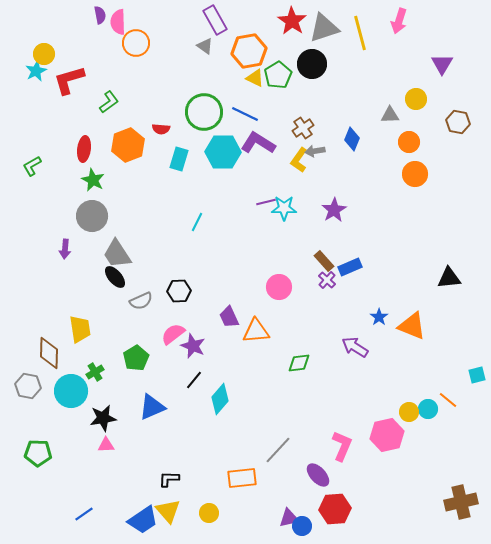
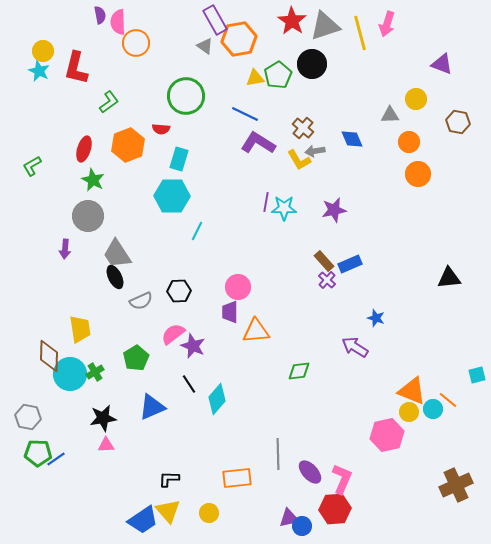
pink arrow at (399, 21): moved 12 px left, 3 px down
gray triangle at (324, 28): moved 1 px right, 2 px up
orange hexagon at (249, 51): moved 10 px left, 12 px up
yellow circle at (44, 54): moved 1 px left, 3 px up
purple triangle at (442, 64): rotated 40 degrees counterclockwise
cyan star at (36, 71): moved 3 px right; rotated 20 degrees counterclockwise
yellow triangle at (255, 78): rotated 36 degrees counterclockwise
red L-shape at (69, 80): moved 7 px right, 12 px up; rotated 60 degrees counterclockwise
green circle at (204, 112): moved 18 px left, 16 px up
brown cross at (303, 128): rotated 15 degrees counterclockwise
blue diamond at (352, 139): rotated 45 degrees counterclockwise
red ellipse at (84, 149): rotated 10 degrees clockwise
cyan hexagon at (223, 152): moved 51 px left, 44 px down
yellow L-shape at (299, 160): rotated 65 degrees counterclockwise
orange circle at (415, 174): moved 3 px right
purple line at (266, 202): rotated 66 degrees counterclockwise
purple star at (334, 210): rotated 20 degrees clockwise
gray circle at (92, 216): moved 4 px left
cyan line at (197, 222): moved 9 px down
blue rectangle at (350, 267): moved 3 px up
black ellipse at (115, 277): rotated 15 degrees clockwise
pink circle at (279, 287): moved 41 px left
purple trapezoid at (229, 317): moved 1 px right, 5 px up; rotated 25 degrees clockwise
blue star at (379, 317): moved 3 px left, 1 px down; rotated 18 degrees counterclockwise
orange triangle at (412, 326): moved 65 px down
brown diamond at (49, 353): moved 3 px down
green diamond at (299, 363): moved 8 px down
black line at (194, 380): moved 5 px left, 4 px down; rotated 72 degrees counterclockwise
gray hexagon at (28, 386): moved 31 px down
cyan circle at (71, 391): moved 1 px left, 17 px up
cyan diamond at (220, 399): moved 3 px left
cyan circle at (428, 409): moved 5 px right
pink L-shape at (342, 446): moved 33 px down
gray line at (278, 450): moved 4 px down; rotated 44 degrees counterclockwise
purple ellipse at (318, 475): moved 8 px left, 3 px up
orange rectangle at (242, 478): moved 5 px left
brown cross at (461, 502): moved 5 px left, 17 px up; rotated 12 degrees counterclockwise
blue line at (84, 514): moved 28 px left, 55 px up
